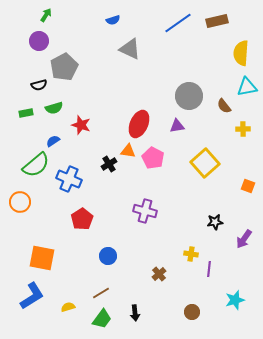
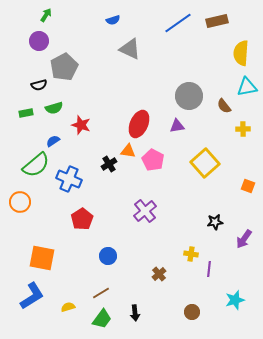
pink pentagon at (153, 158): moved 2 px down
purple cross at (145, 211): rotated 35 degrees clockwise
